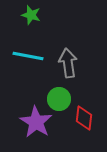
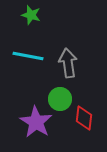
green circle: moved 1 px right
